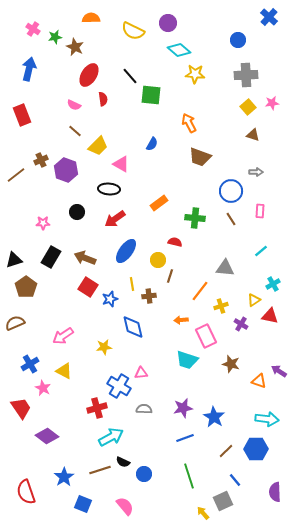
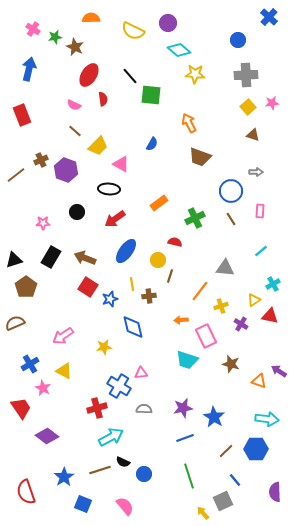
green cross at (195, 218): rotated 30 degrees counterclockwise
